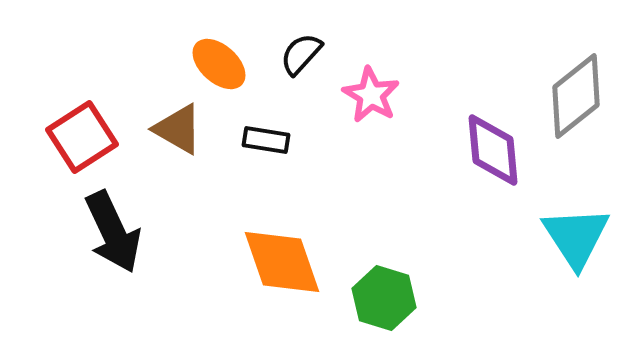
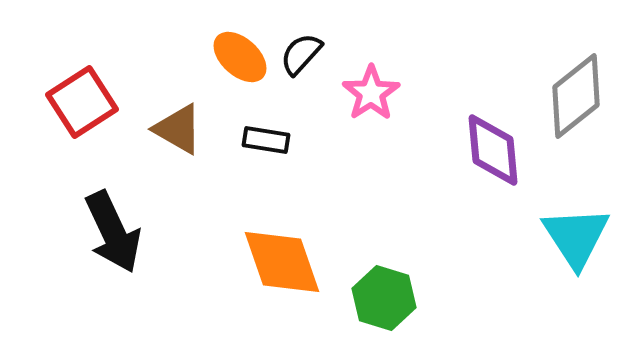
orange ellipse: moved 21 px right, 7 px up
pink star: moved 2 px up; rotated 8 degrees clockwise
red square: moved 35 px up
